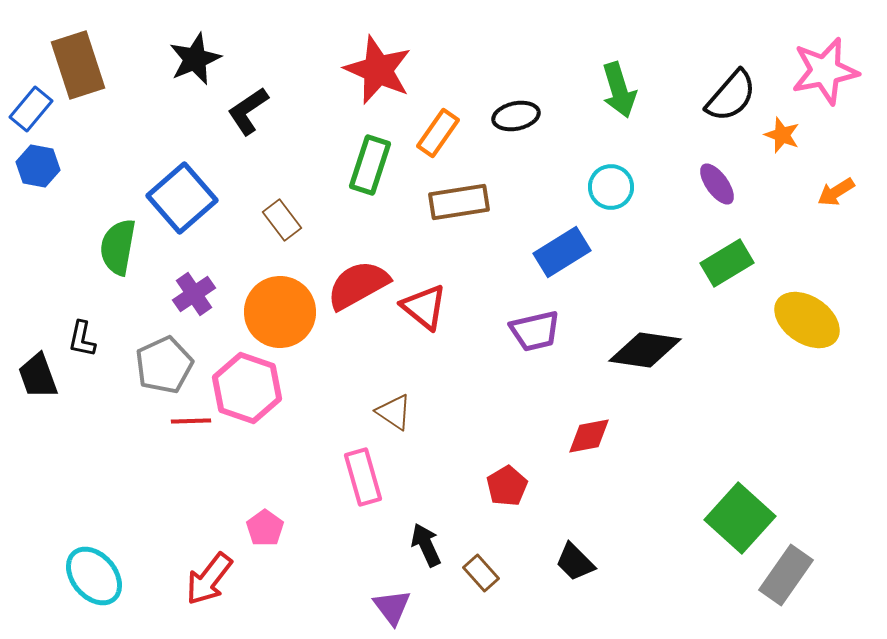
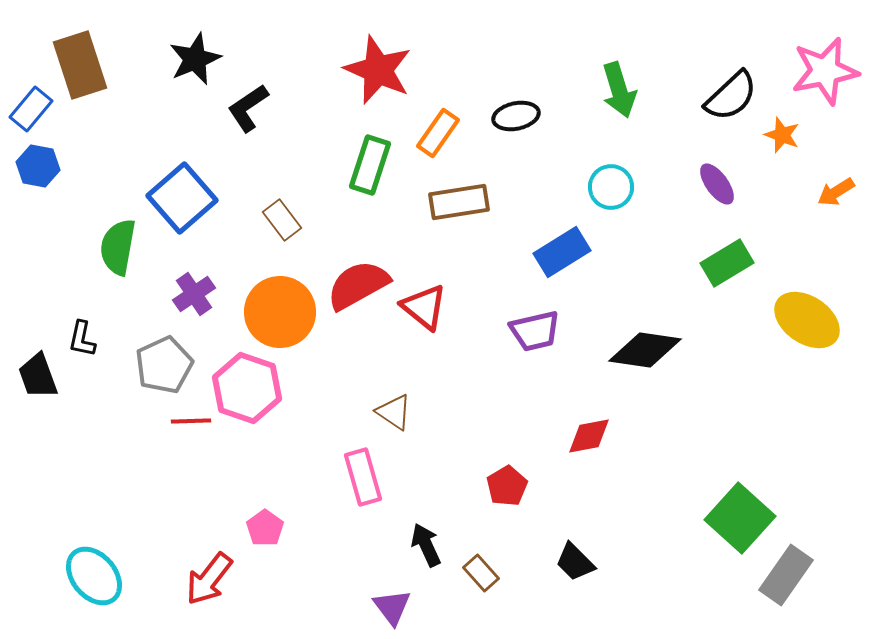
brown rectangle at (78, 65): moved 2 px right
black semicircle at (731, 96): rotated 6 degrees clockwise
black L-shape at (248, 111): moved 3 px up
